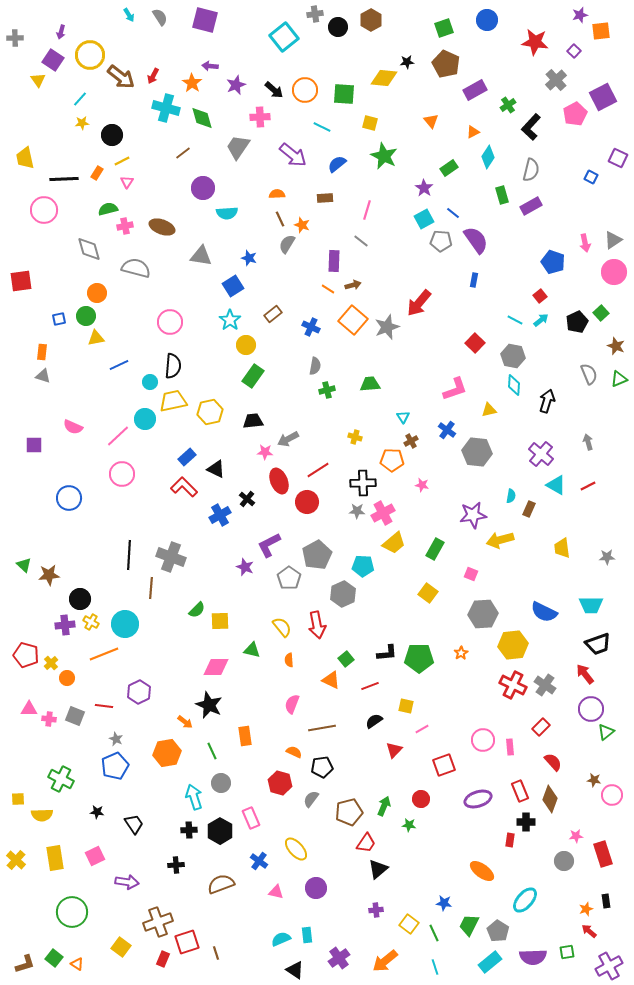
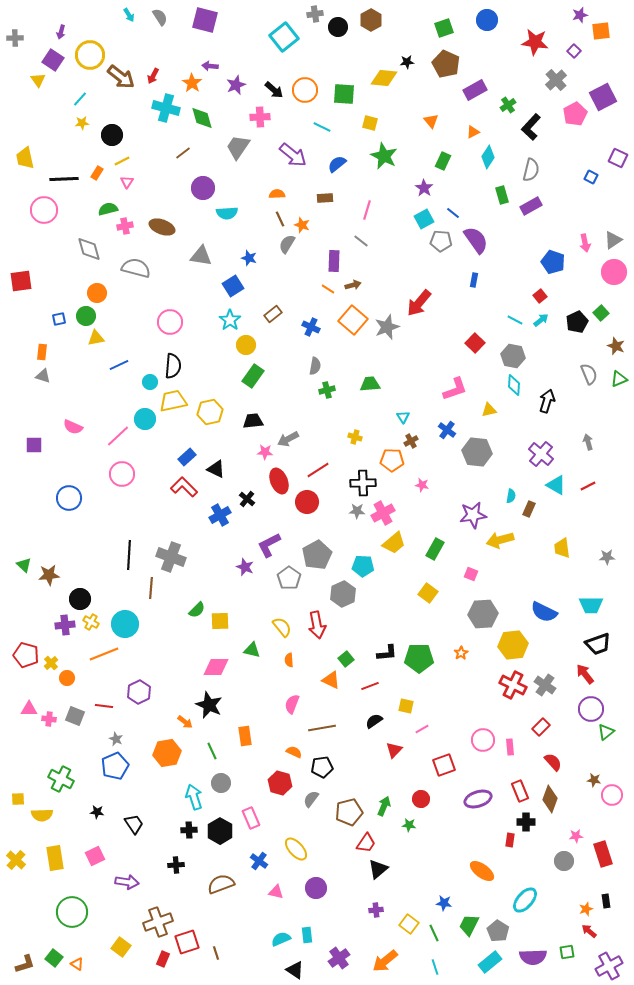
green rectangle at (449, 168): moved 6 px left, 7 px up; rotated 30 degrees counterclockwise
